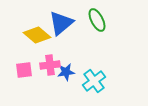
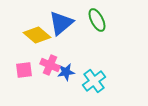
pink cross: rotated 30 degrees clockwise
